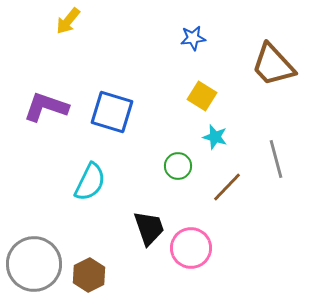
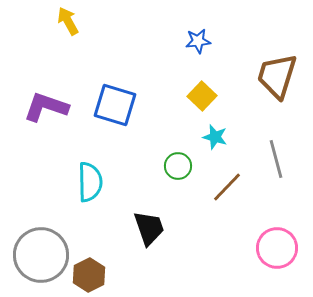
yellow arrow: rotated 112 degrees clockwise
blue star: moved 5 px right, 3 px down
brown trapezoid: moved 4 px right, 11 px down; rotated 60 degrees clockwise
yellow square: rotated 12 degrees clockwise
blue square: moved 3 px right, 7 px up
cyan semicircle: rotated 27 degrees counterclockwise
pink circle: moved 86 px right
gray circle: moved 7 px right, 9 px up
